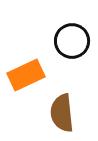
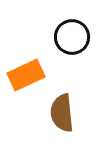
black circle: moved 4 px up
